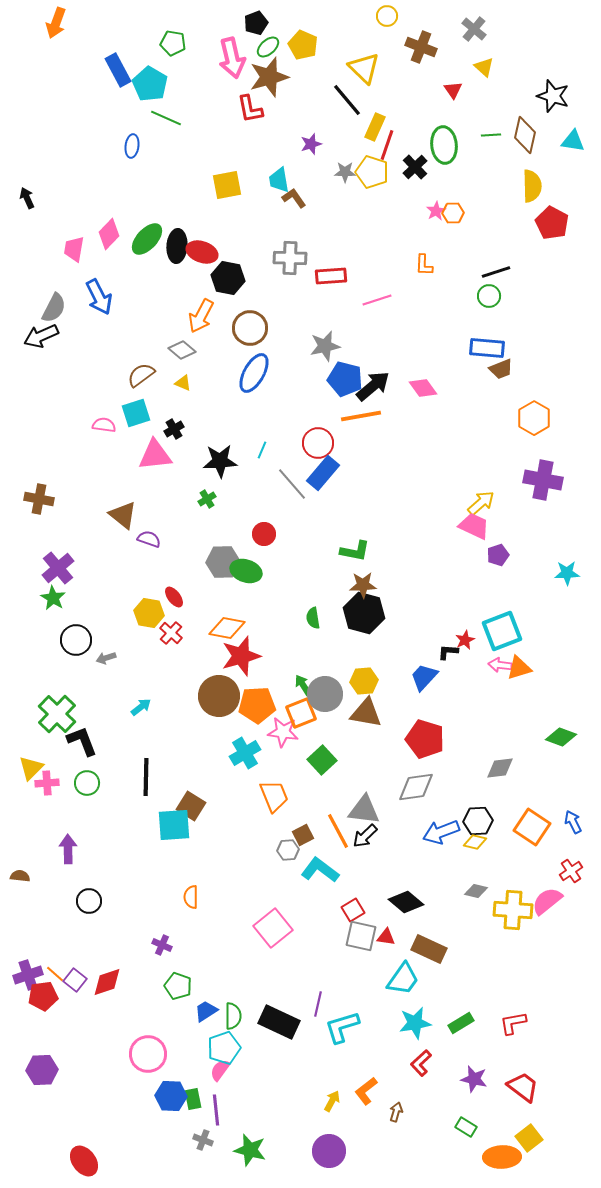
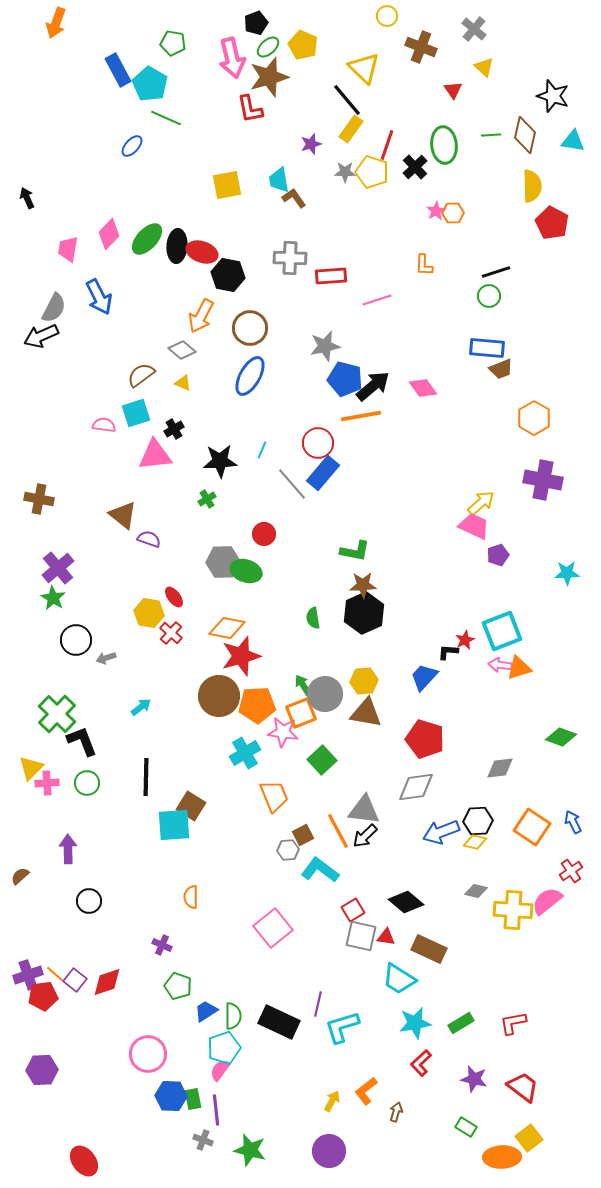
yellow rectangle at (375, 127): moved 24 px left, 2 px down; rotated 12 degrees clockwise
blue ellipse at (132, 146): rotated 35 degrees clockwise
pink trapezoid at (74, 249): moved 6 px left
black hexagon at (228, 278): moved 3 px up
blue ellipse at (254, 373): moved 4 px left, 3 px down
black hexagon at (364, 613): rotated 21 degrees clockwise
brown semicircle at (20, 876): rotated 48 degrees counterclockwise
cyan trapezoid at (403, 979): moved 4 px left; rotated 87 degrees clockwise
